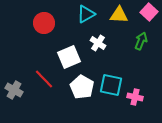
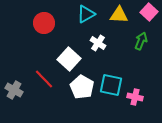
white square: moved 2 px down; rotated 25 degrees counterclockwise
